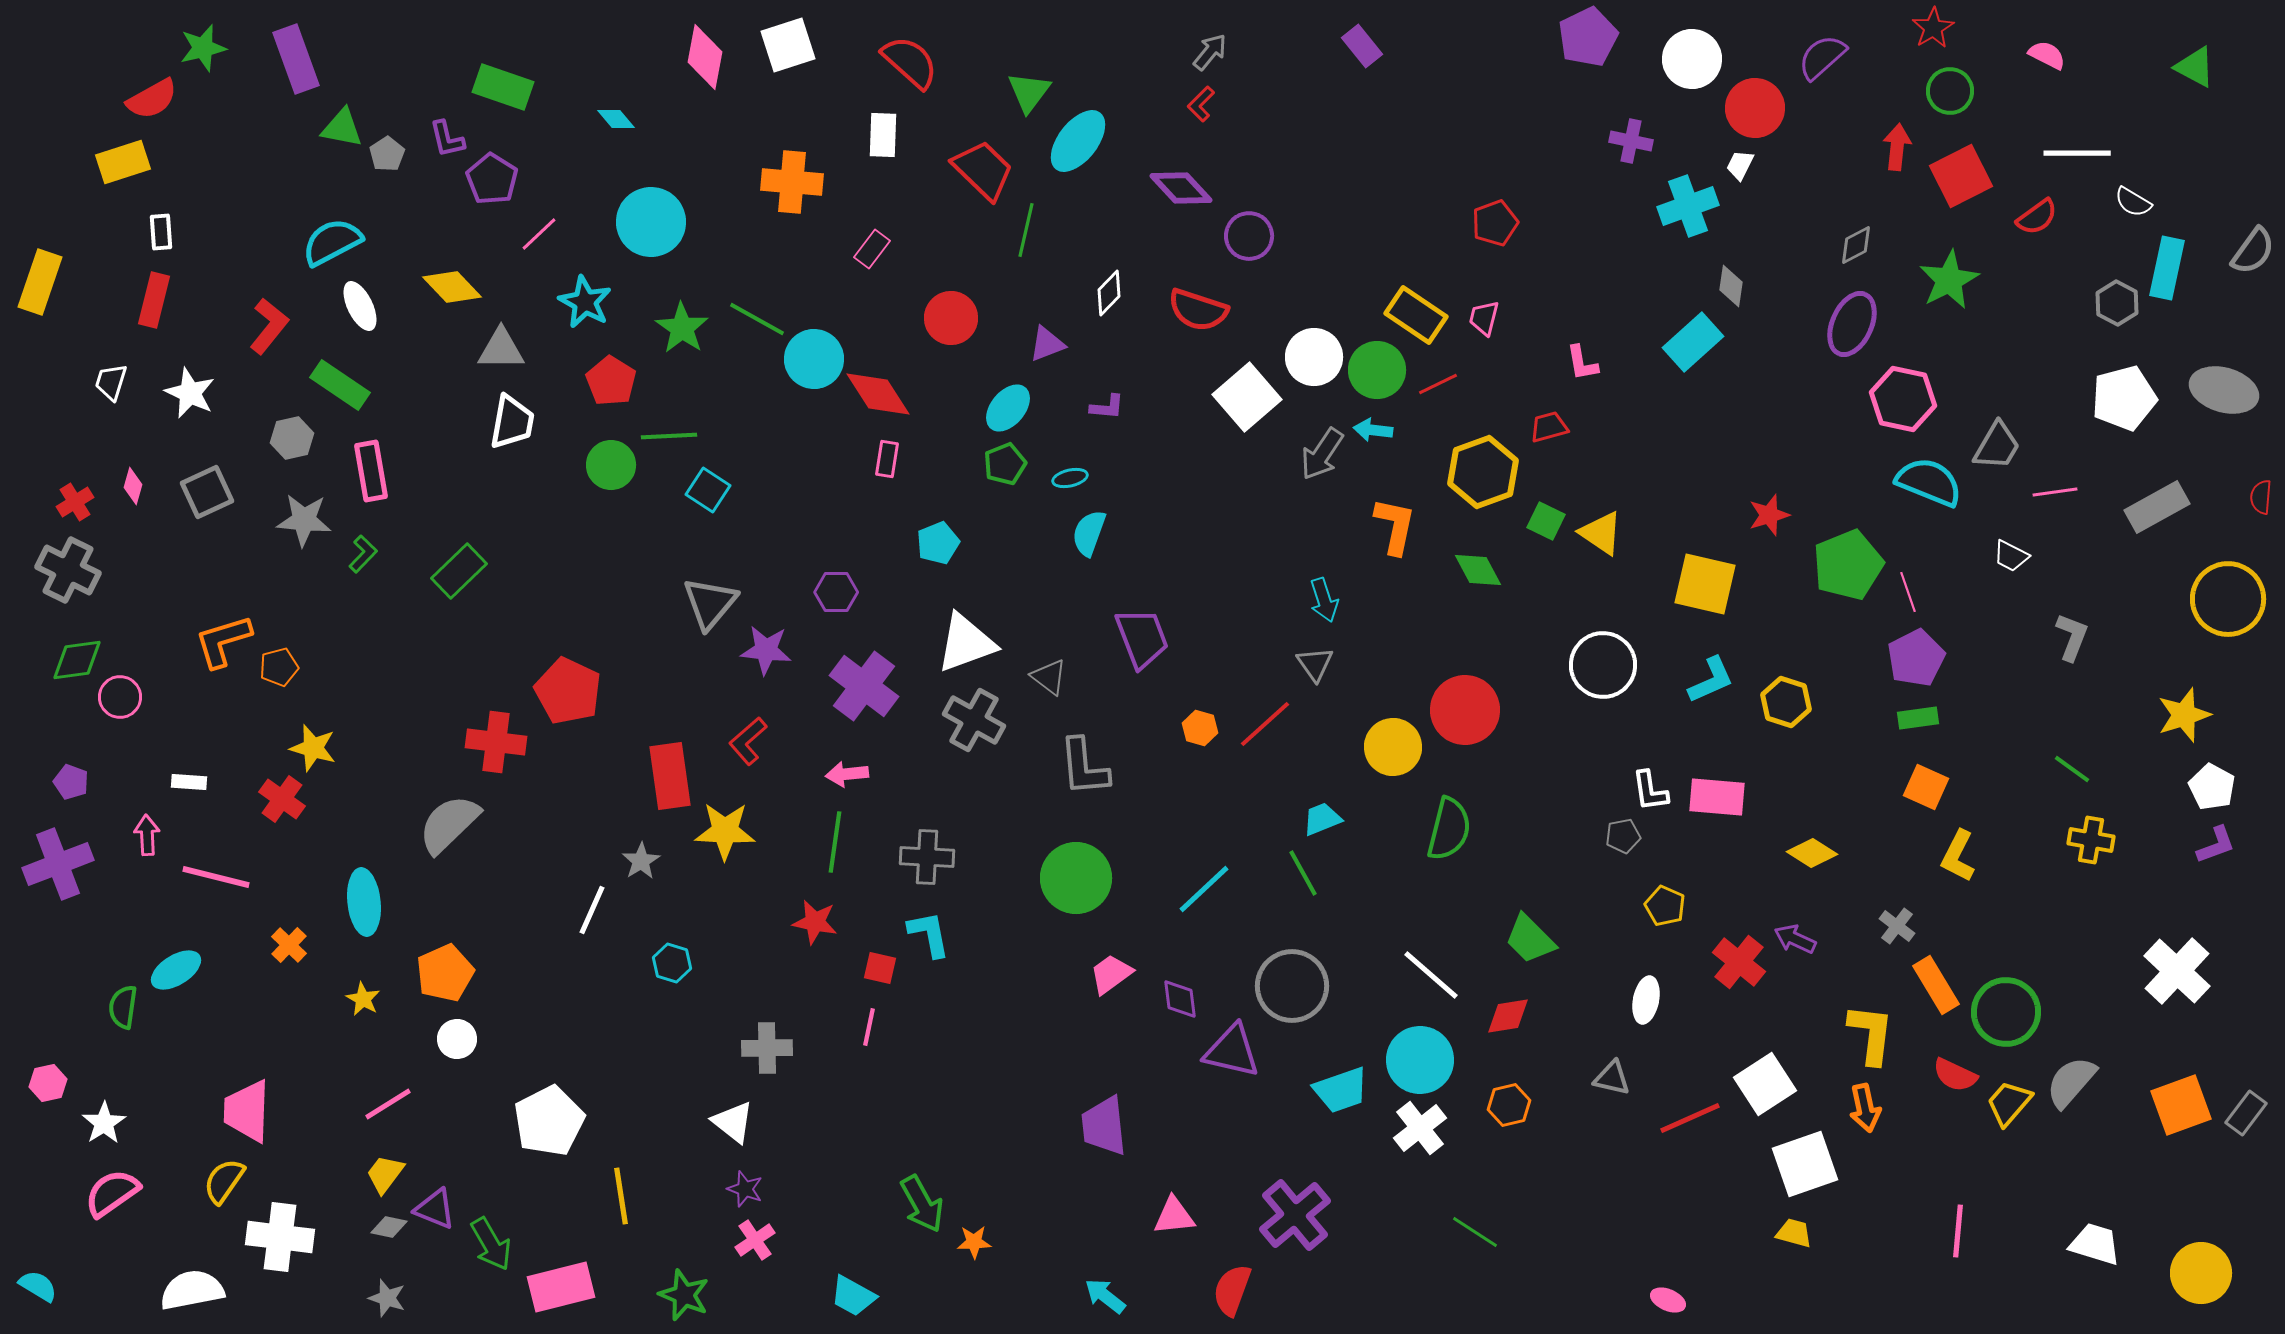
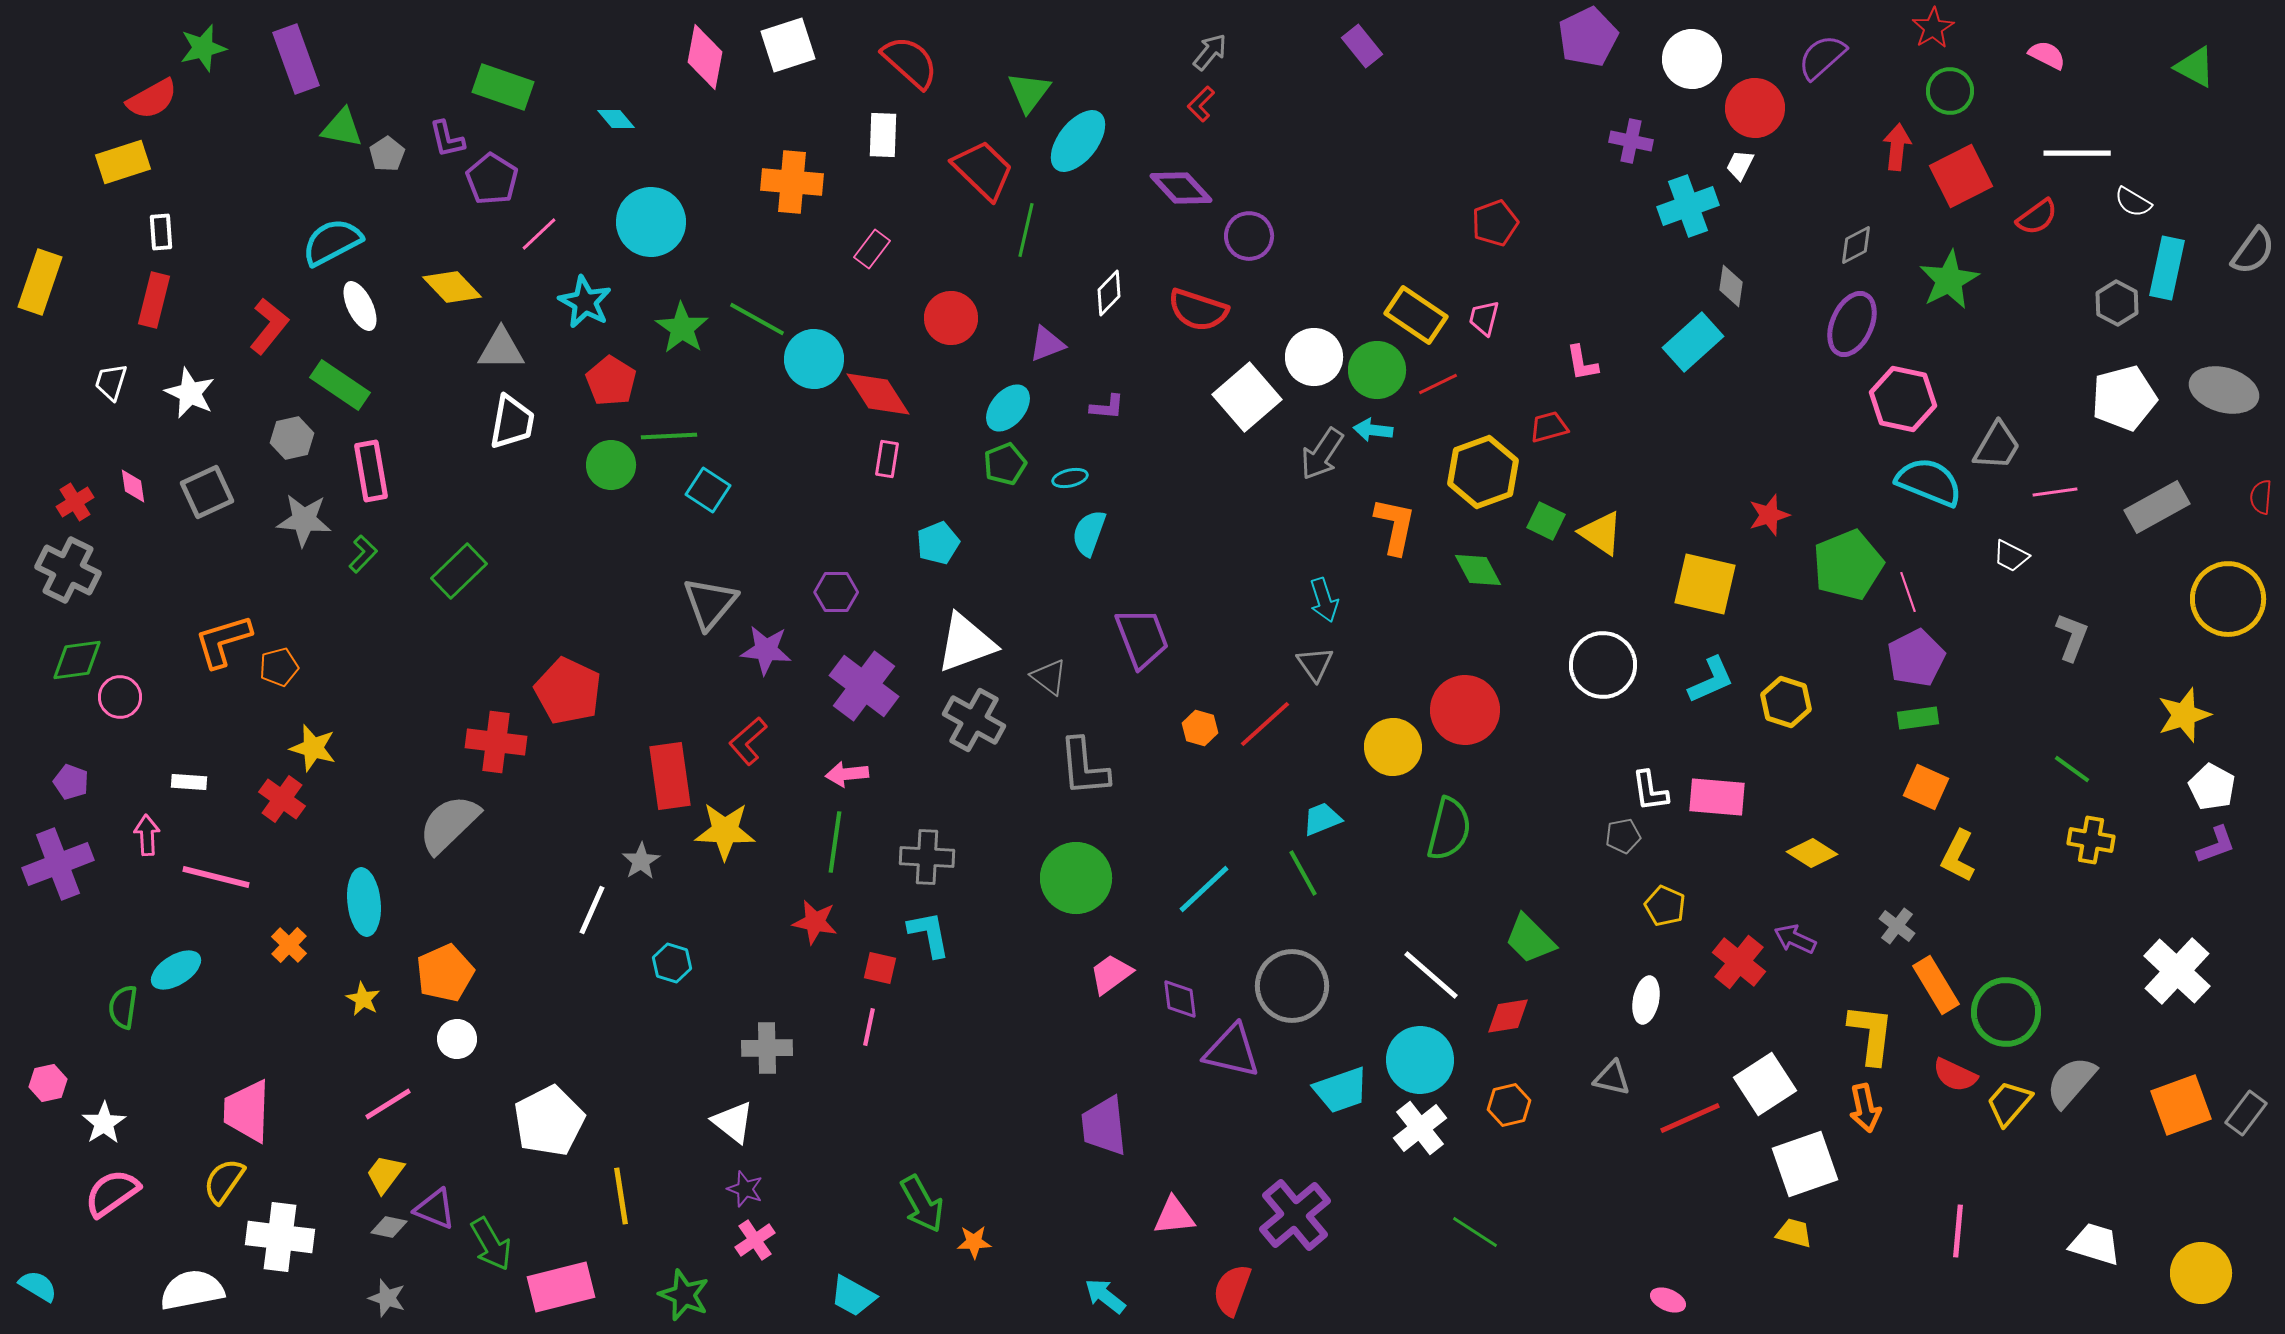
pink diamond at (133, 486): rotated 24 degrees counterclockwise
